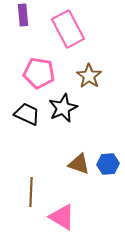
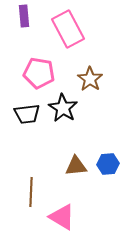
purple rectangle: moved 1 px right, 1 px down
brown star: moved 1 px right, 3 px down
black star: rotated 16 degrees counterclockwise
black trapezoid: rotated 148 degrees clockwise
brown triangle: moved 3 px left, 2 px down; rotated 25 degrees counterclockwise
